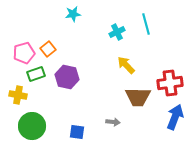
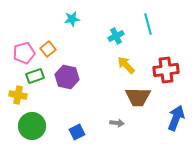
cyan star: moved 1 px left, 5 px down
cyan line: moved 2 px right
cyan cross: moved 1 px left, 4 px down
green rectangle: moved 1 px left, 2 px down
red cross: moved 4 px left, 13 px up
blue arrow: moved 1 px right, 1 px down
gray arrow: moved 4 px right, 1 px down
blue square: rotated 35 degrees counterclockwise
